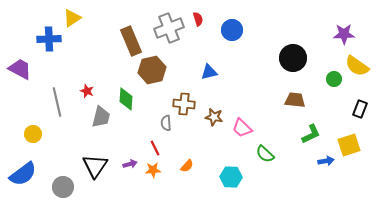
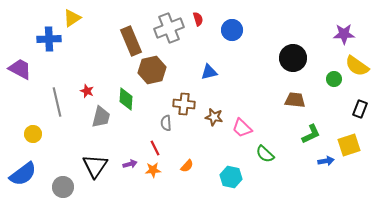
cyan hexagon: rotated 10 degrees clockwise
